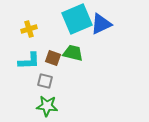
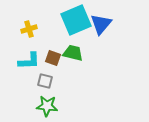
cyan square: moved 1 px left, 1 px down
blue triangle: rotated 25 degrees counterclockwise
